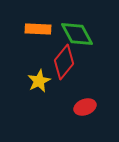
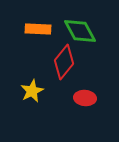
green diamond: moved 3 px right, 3 px up
yellow star: moved 7 px left, 10 px down
red ellipse: moved 9 px up; rotated 25 degrees clockwise
